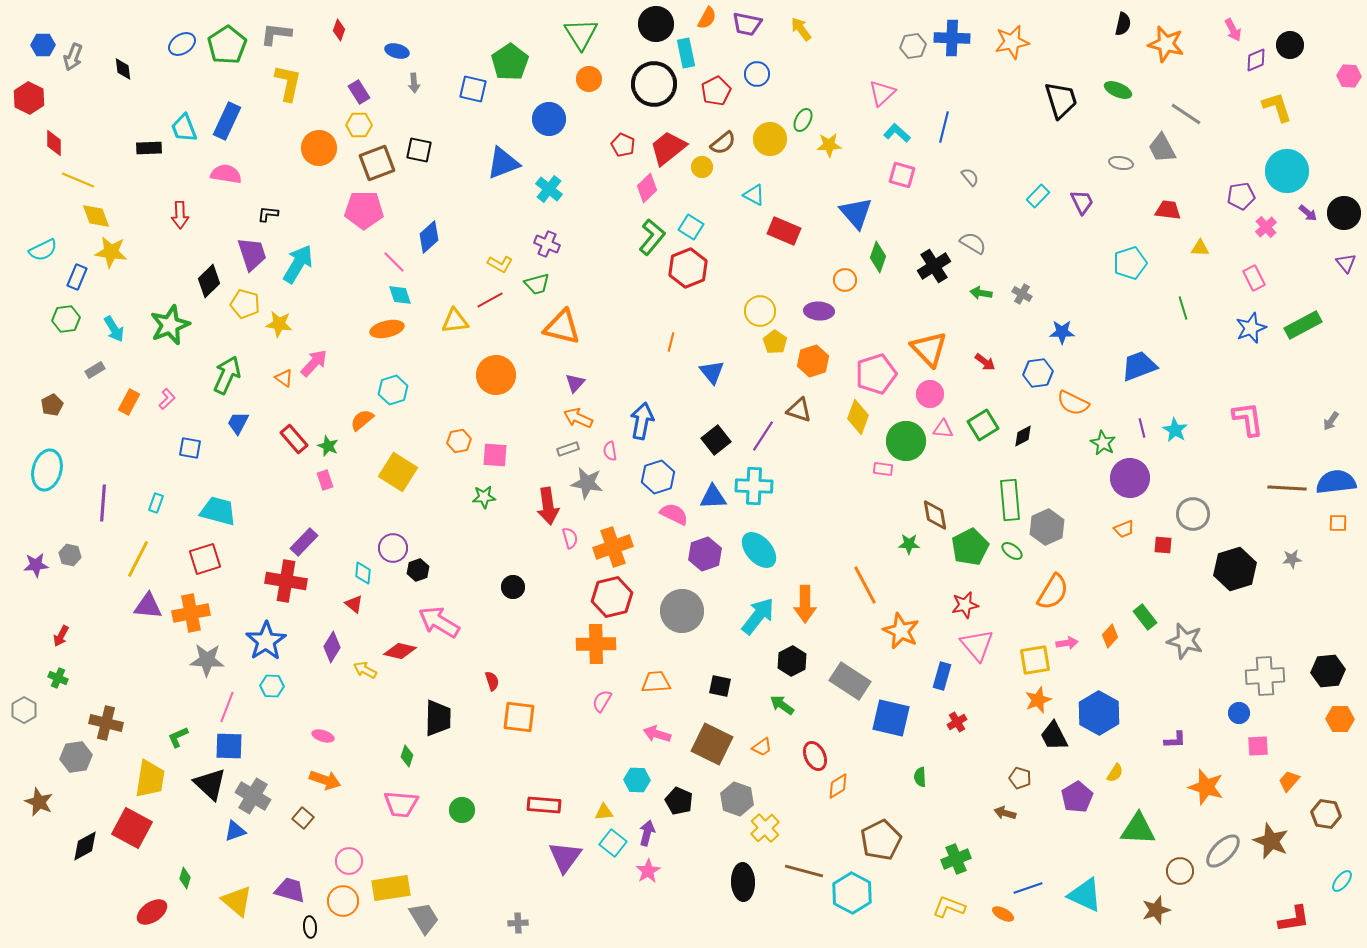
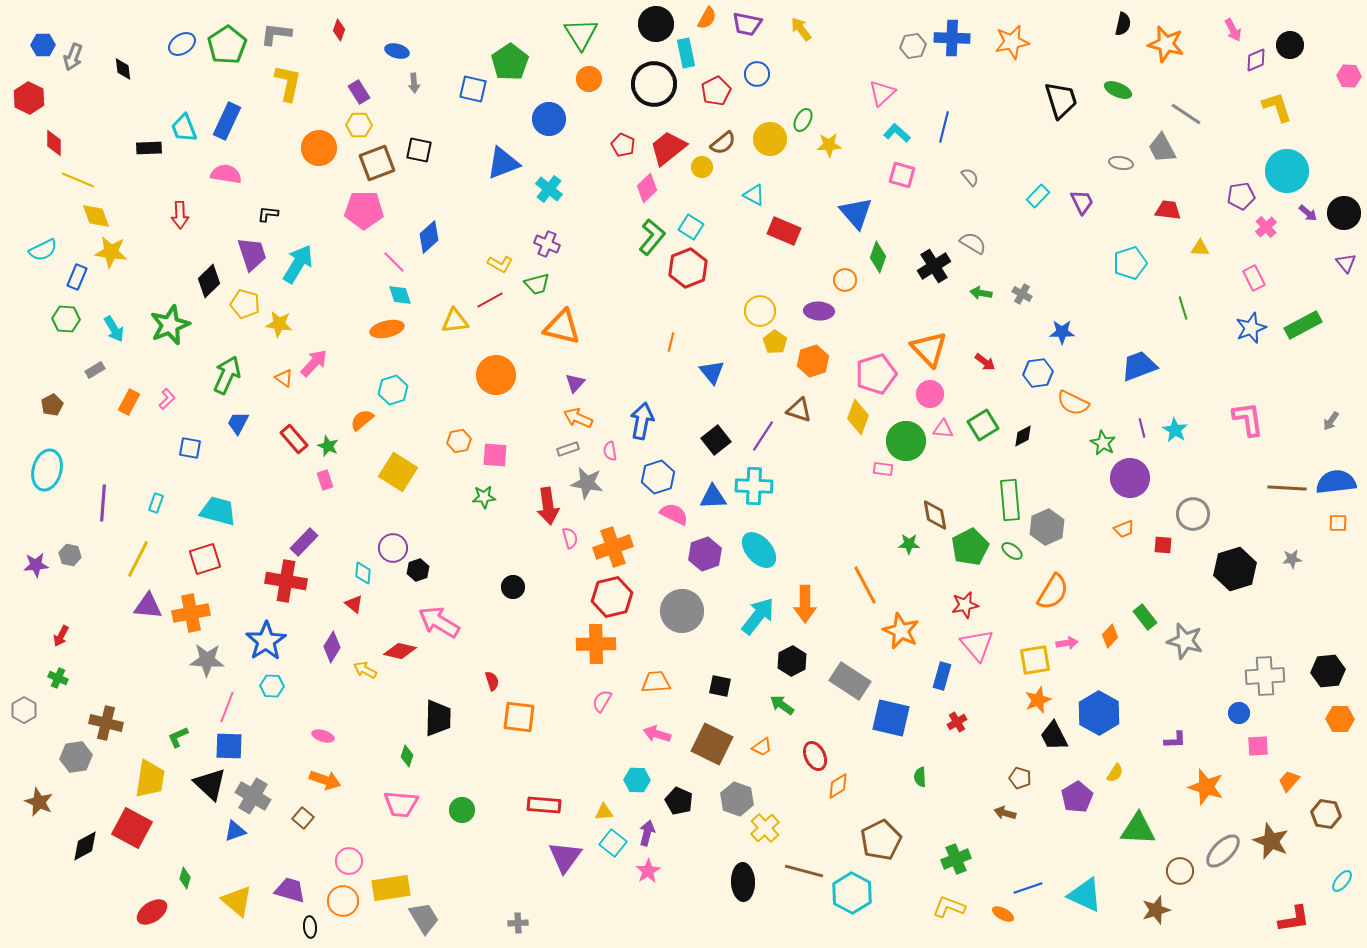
green hexagon at (66, 319): rotated 12 degrees clockwise
